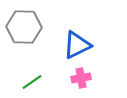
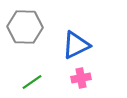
gray hexagon: moved 1 px right
blue triangle: moved 1 px left
